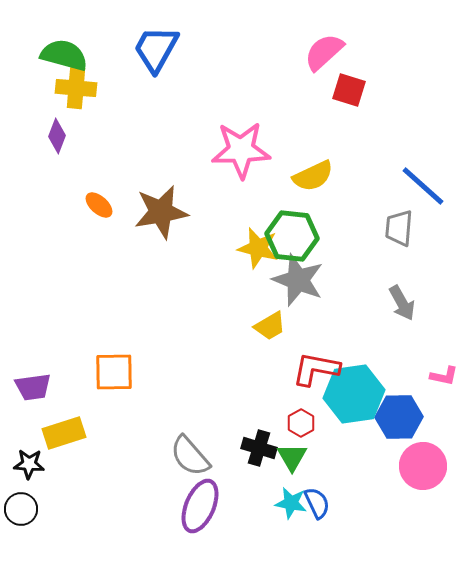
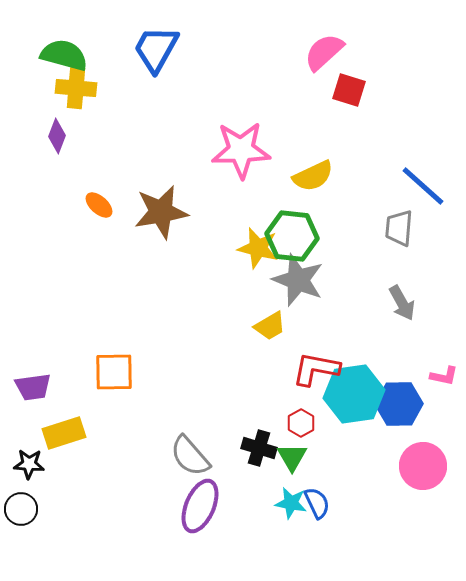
blue hexagon: moved 13 px up
